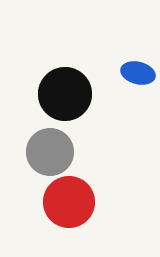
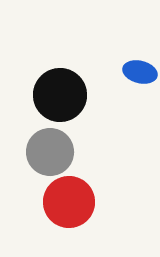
blue ellipse: moved 2 px right, 1 px up
black circle: moved 5 px left, 1 px down
